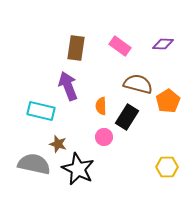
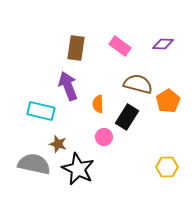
orange semicircle: moved 3 px left, 2 px up
